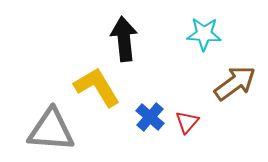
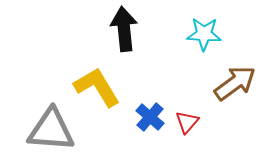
black arrow: moved 10 px up
